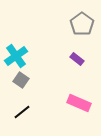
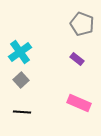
gray pentagon: rotated 15 degrees counterclockwise
cyan cross: moved 4 px right, 4 px up
gray square: rotated 14 degrees clockwise
black line: rotated 42 degrees clockwise
